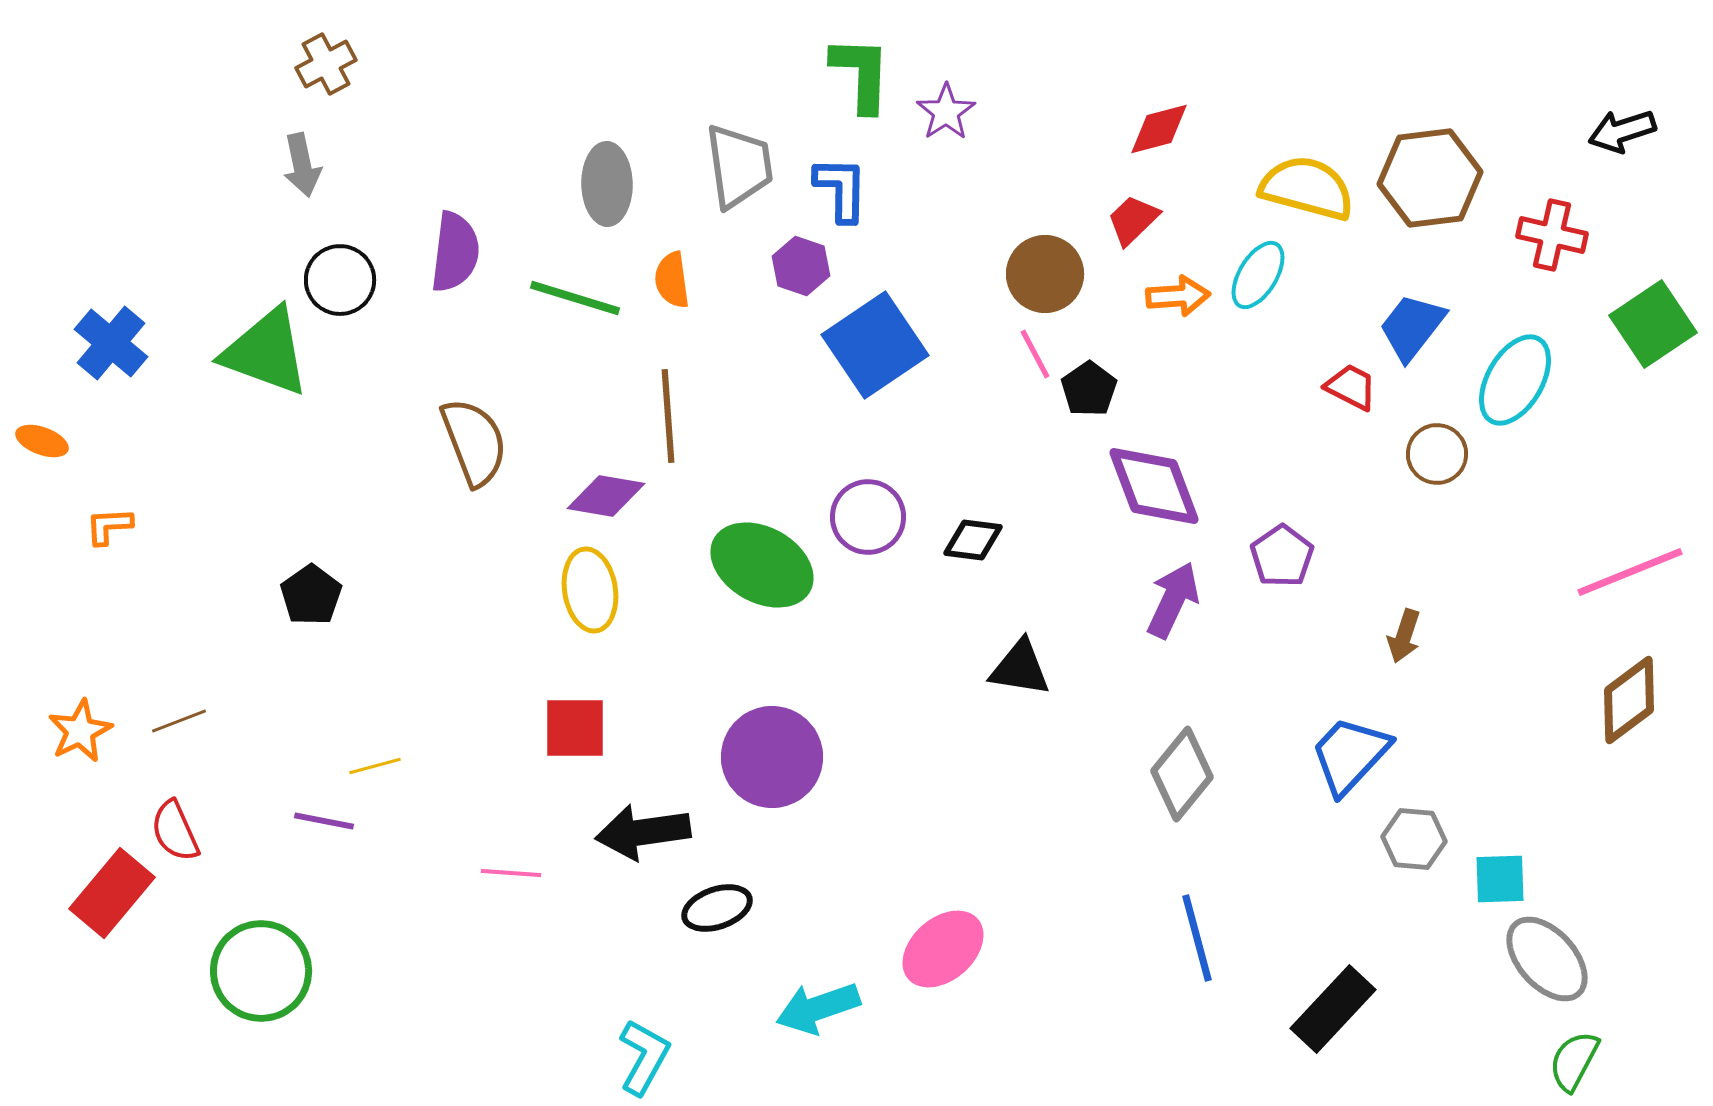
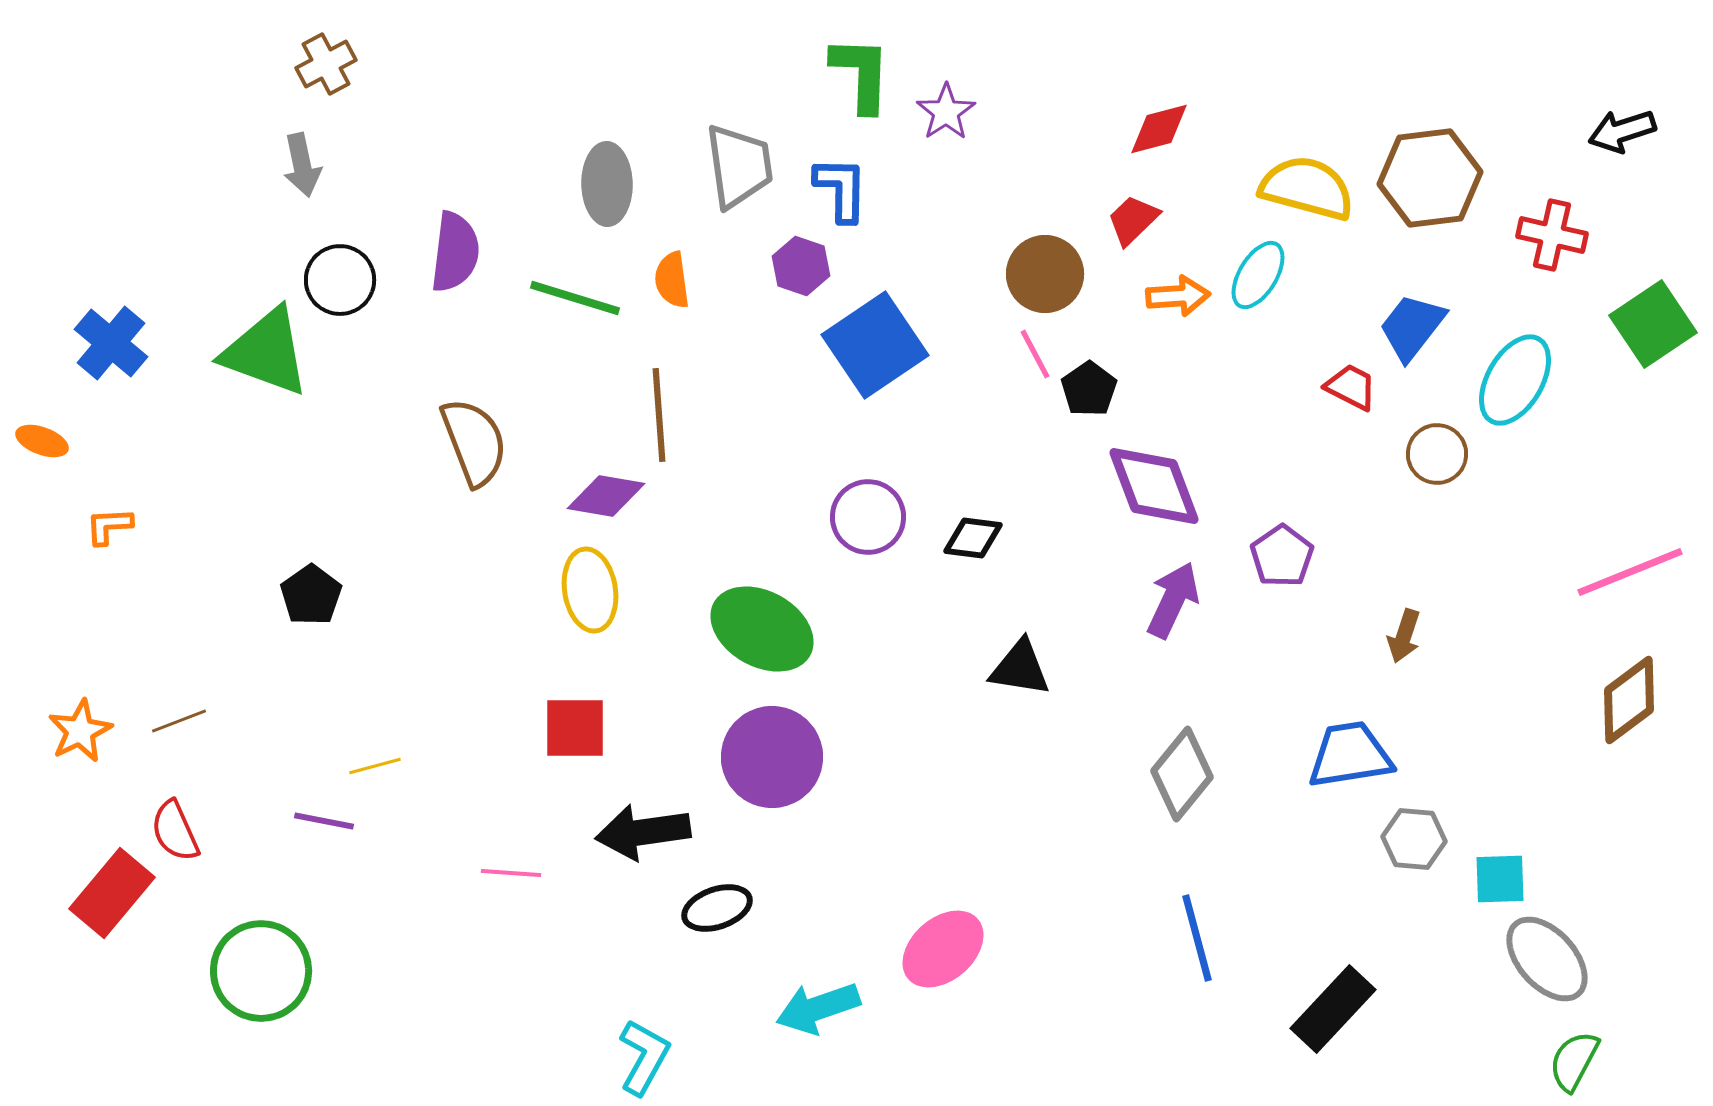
brown line at (668, 416): moved 9 px left, 1 px up
black diamond at (973, 540): moved 2 px up
green ellipse at (762, 565): moved 64 px down
blue trapezoid at (1350, 755): rotated 38 degrees clockwise
